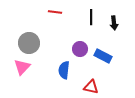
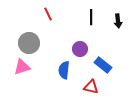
red line: moved 7 px left, 2 px down; rotated 56 degrees clockwise
black arrow: moved 4 px right, 2 px up
blue rectangle: moved 9 px down; rotated 12 degrees clockwise
pink triangle: rotated 30 degrees clockwise
